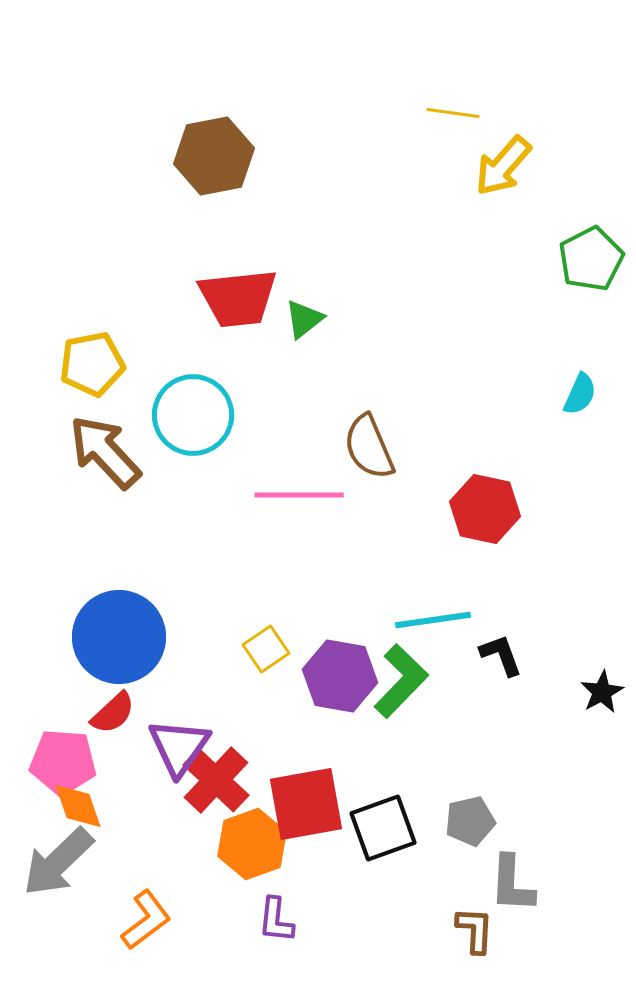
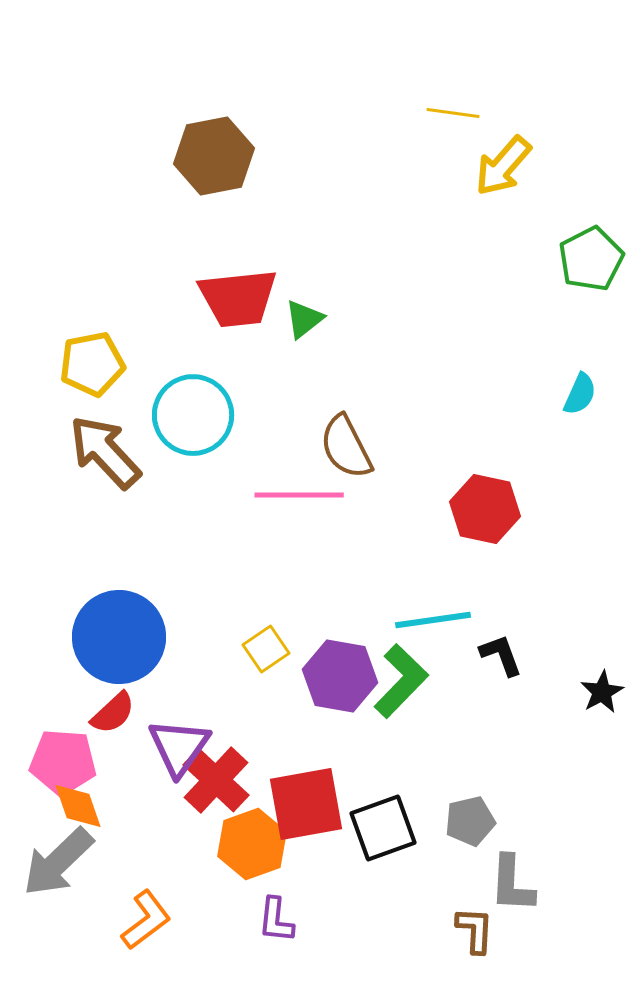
brown semicircle: moved 23 px left; rotated 4 degrees counterclockwise
